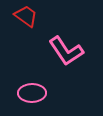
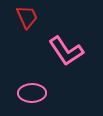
red trapezoid: moved 1 px right, 1 px down; rotated 30 degrees clockwise
